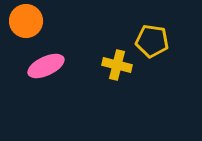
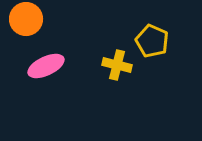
orange circle: moved 2 px up
yellow pentagon: rotated 16 degrees clockwise
